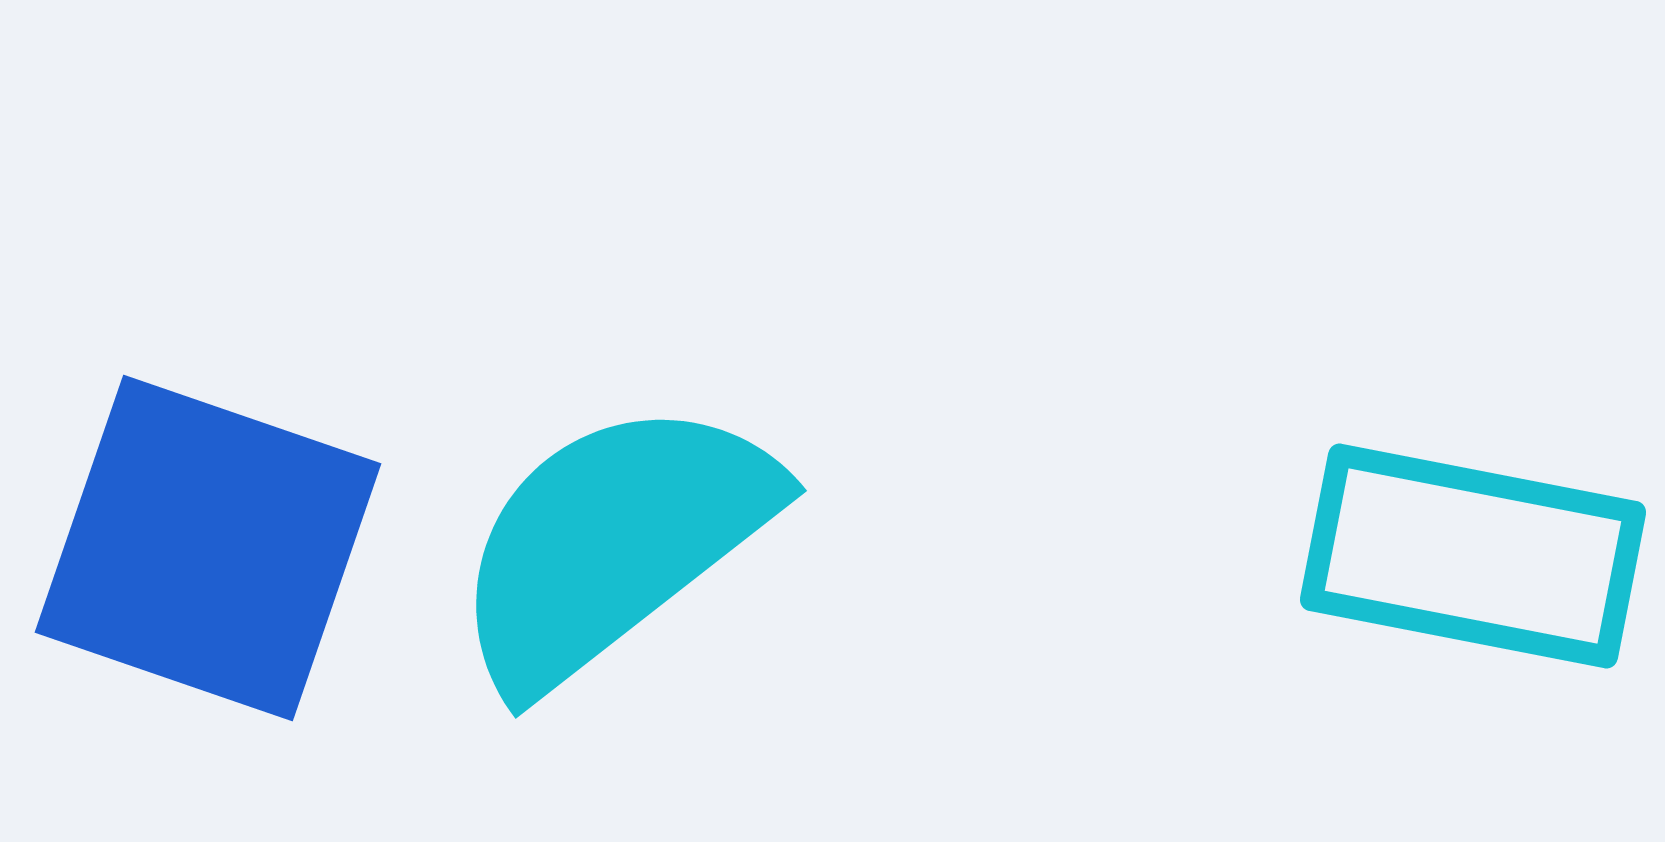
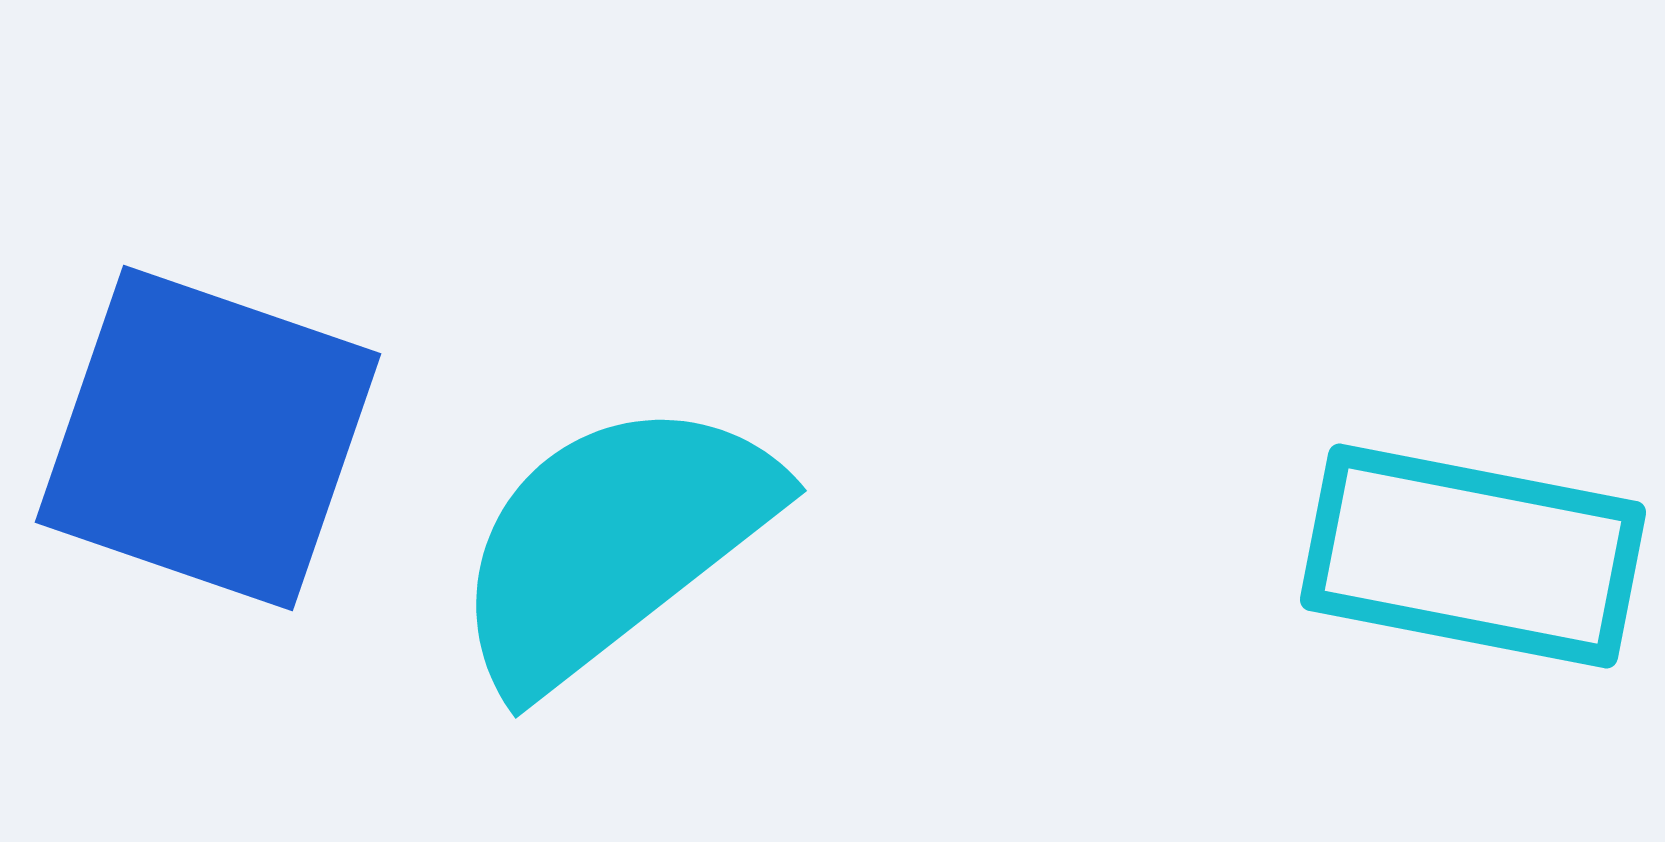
blue square: moved 110 px up
